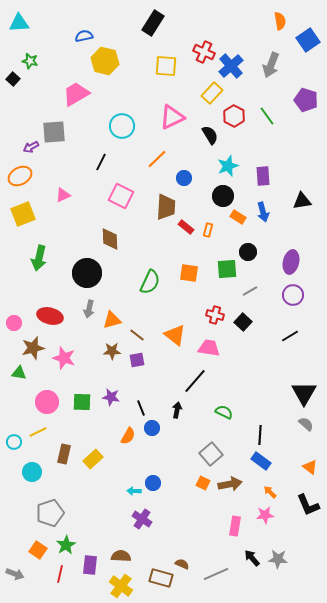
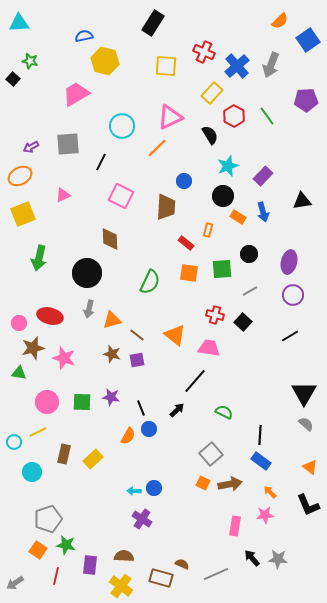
orange semicircle at (280, 21): rotated 54 degrees clockwise
blue cross at (231, 66): moved 6 px right
purple pentagon at (306, 100): rotated 20 degrees counterclockwise
pink triangle at (172, 117): moved 2 px left
gray square at (54, 132): moved 14 px right, 12 px down
orange line at (157, 159): moved 11 px up
purple rectangle at (263, 176): rotated 48 degrees clockwise
blue circle at (184, 178): moved 3 px down
red rectangle at (186, 227): moved 16 px down
black circle at (248, 252): moved 1 px right, 2 px down
purple ellipse at (291, 262): moved 2 px left
green square at (227, 269): moved 5 px left
pink circle at (14, 323): moved 5 px right
brown star at (112, 351): moved 3 px down; rotated 18 degrees clockwise
black arrow at (177, 410): rotated 35 degrees clockwise
blue circle at (152, 428): moved 3 px left, 1 px down
blue circle at (153, 483): moved 1 px right, 5 px down
gray pentagon at (50, 513): moved 2 px left, 6 px down
green star at (66, 545): rotated 30 degrees counterclockwise
brown semicircle at (121, 556): moved 3 px right
gray arrow at (15, 574): moved 9 px down; rotated 126 degrees clockwise
red line at (60, 574): moved 4 px left, 2 px down
